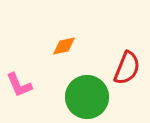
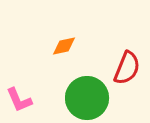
pink L-shape: moved 15 px down
green circle: moved 1 px down
